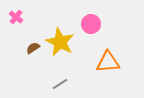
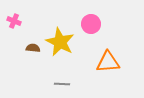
pink cross: moved 2 px left, 4 px down; rotated 16 degrees counterclockwise
brown semicircle: rotated 40 degrees clockwise
gray line: moved 2 px right; rotated 35 degrees clockwise
